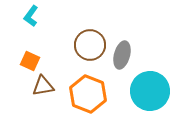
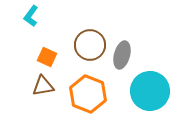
orange square: moved 17 px right, 4 px up
